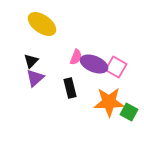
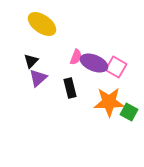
purple ellipse: moved 1 px up
purple triangle: moved 3 px right
